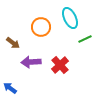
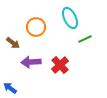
orange circle: moved 5 px left
